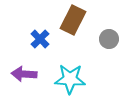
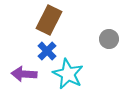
brown rectangle: moved 24 px left
blue cross: moved 7 px right, 12 px down
cyan star: moved 2 px left, 5 px up; rotated 24 degrees clockwise
